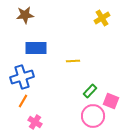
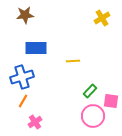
pink square: rotated 14 degrees counterclockwise
pink cross: rotated 24 degrees clockwise
